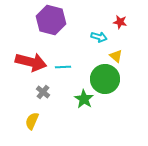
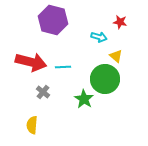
purple hexagon: moved 2 px right
yellow semicircle: moved 4 px down; rotated 18 degrees counterclockwise
